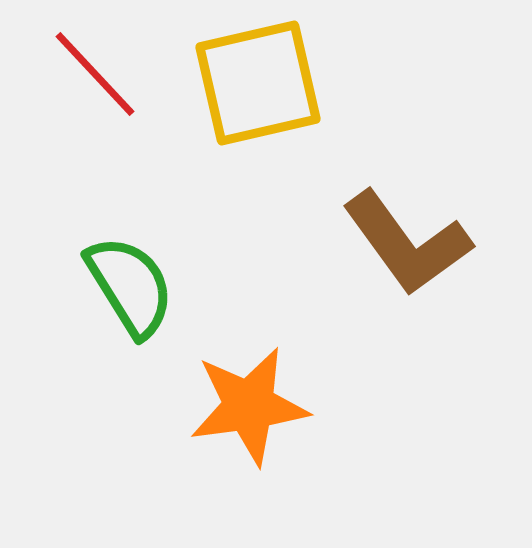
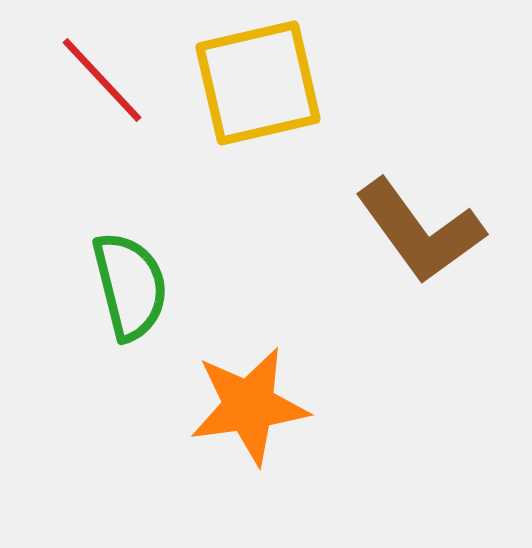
red line: moved 7 px right, 6 px down
brown L-shape: moved 13 px right, 12 px up
green semicircle: rotated 18 degrees clockwise
